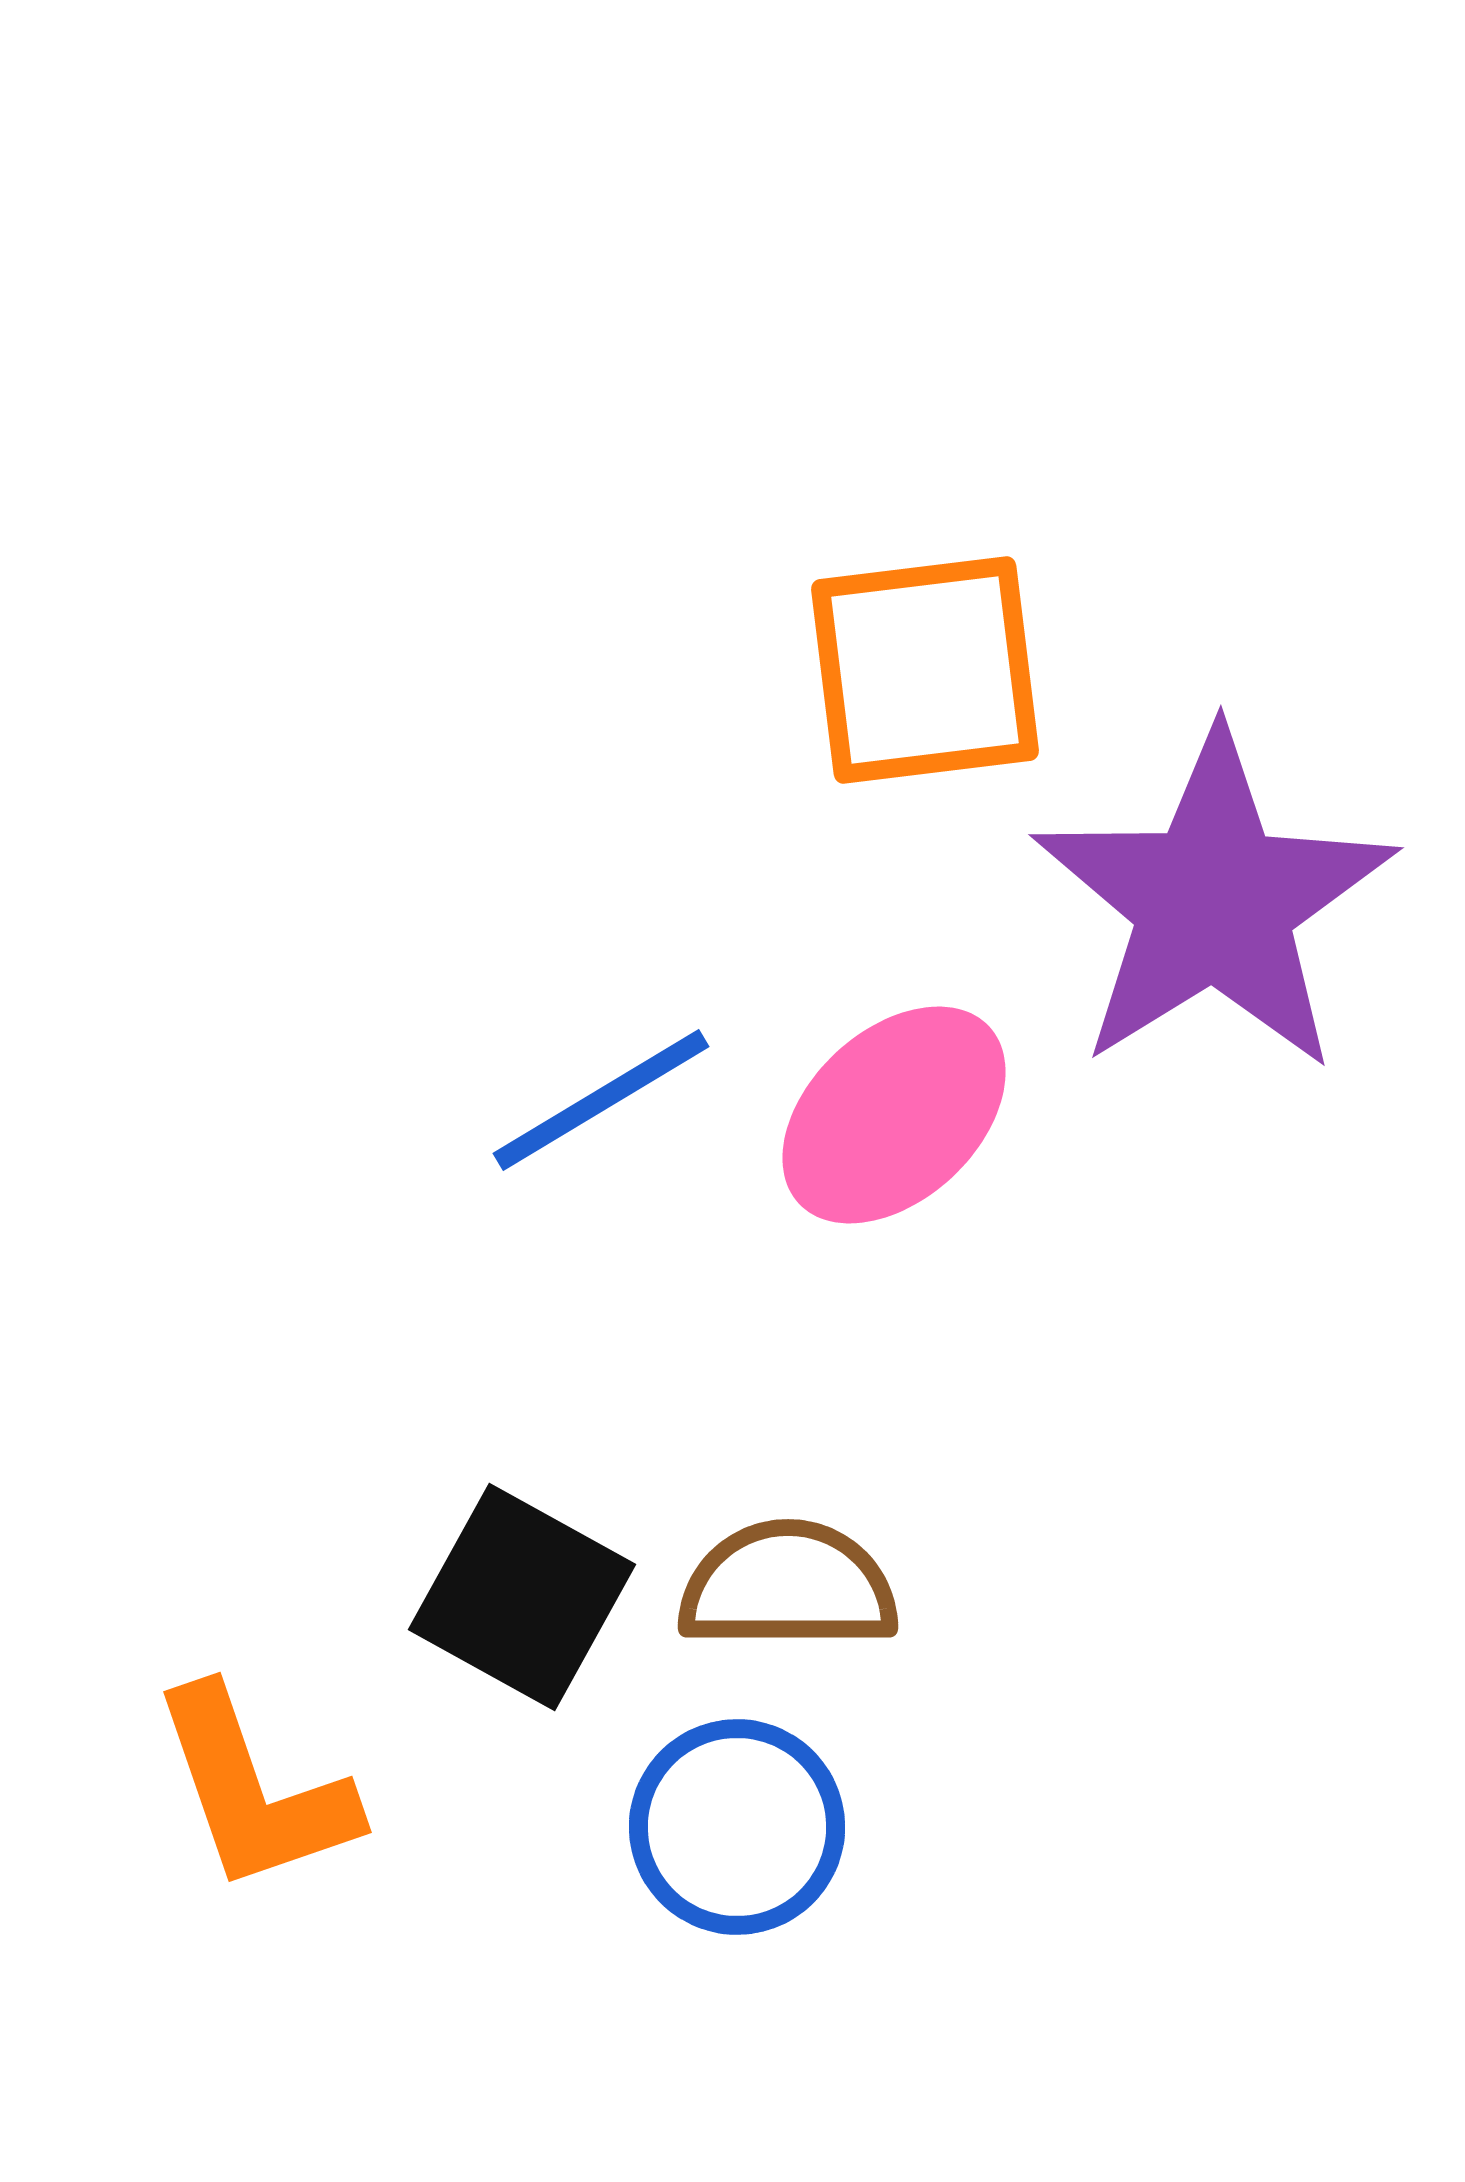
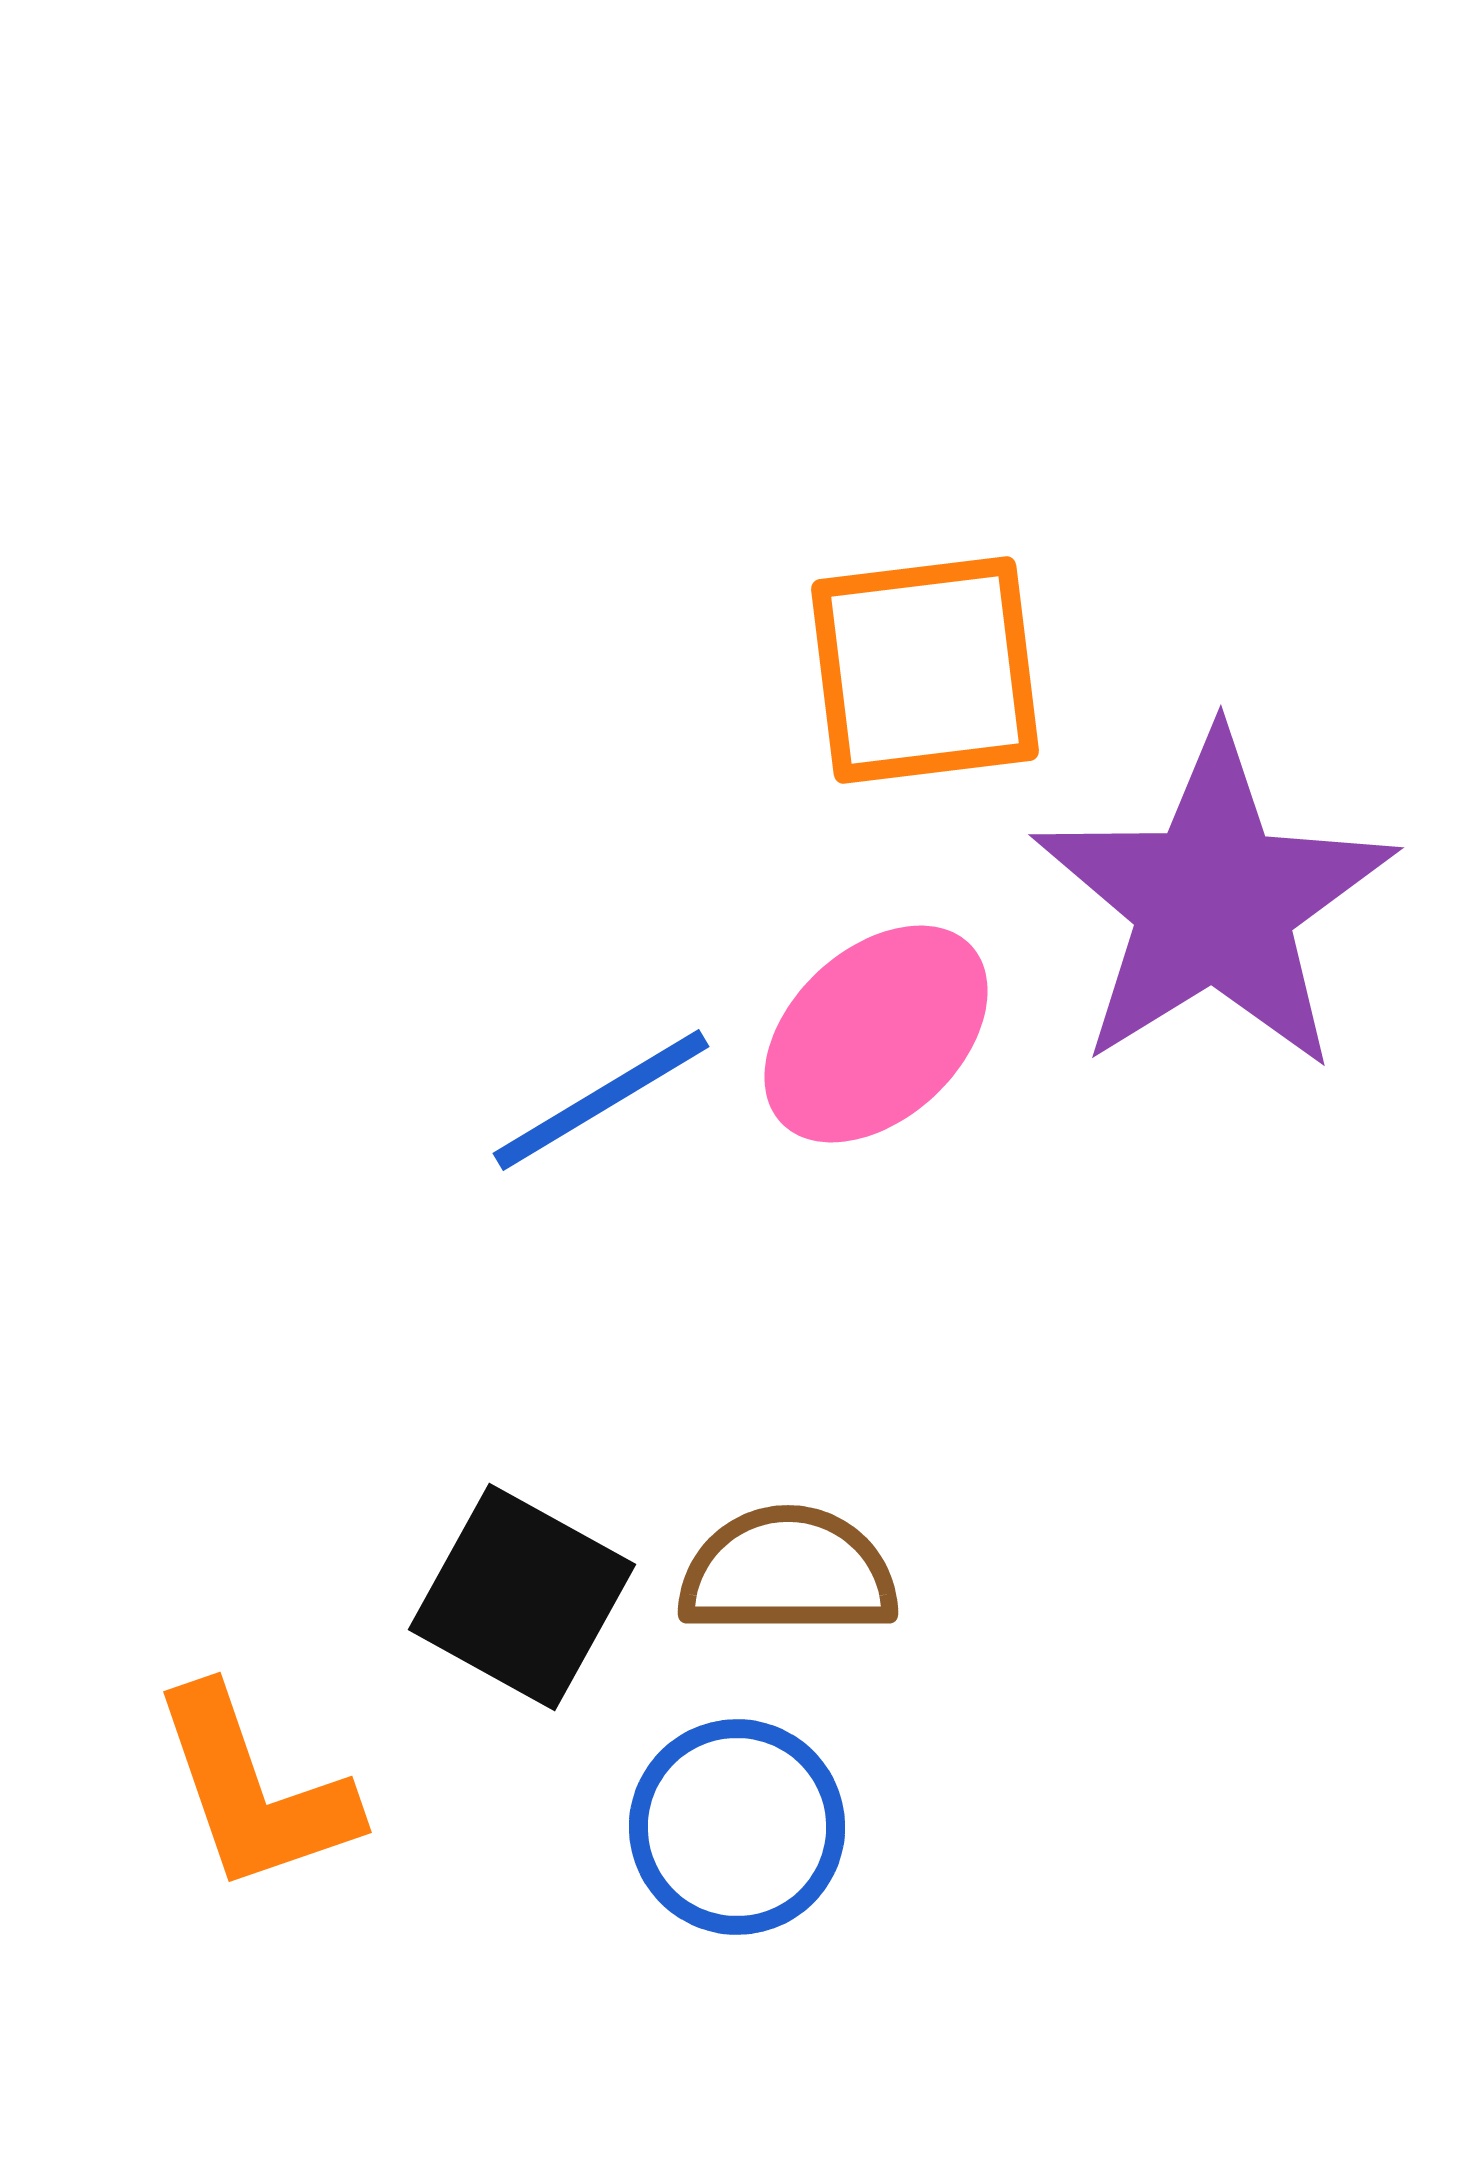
pink ellipse: moved 18 px left, 81 px up
brown semicircle: moved 14 px up
